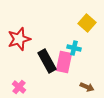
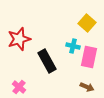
cyan cross: moved 1 px left, 2 px up
pink rectangle: moved 25 px right, 5 px up
